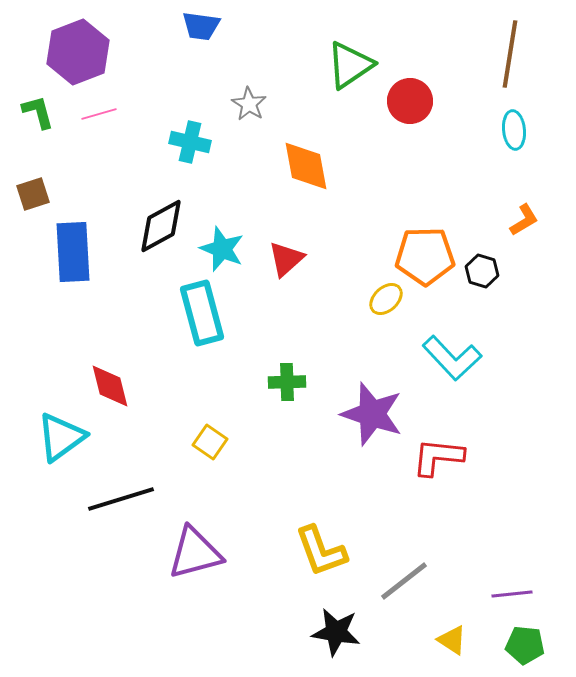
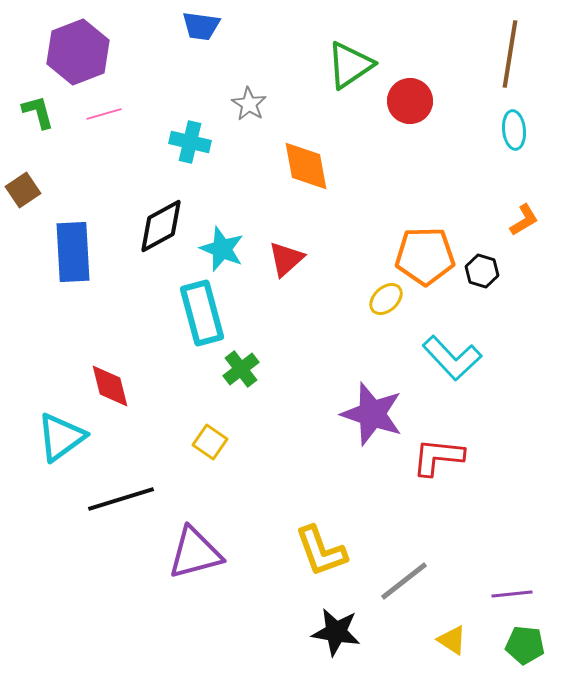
pink line: moved 5 px right
brown square: moved 10 px left, 4 px up; rotated 16 degrees counterclockwise
green cross: moved 46 px left, 13 px up; rotated 36 degrees counterclockwise
